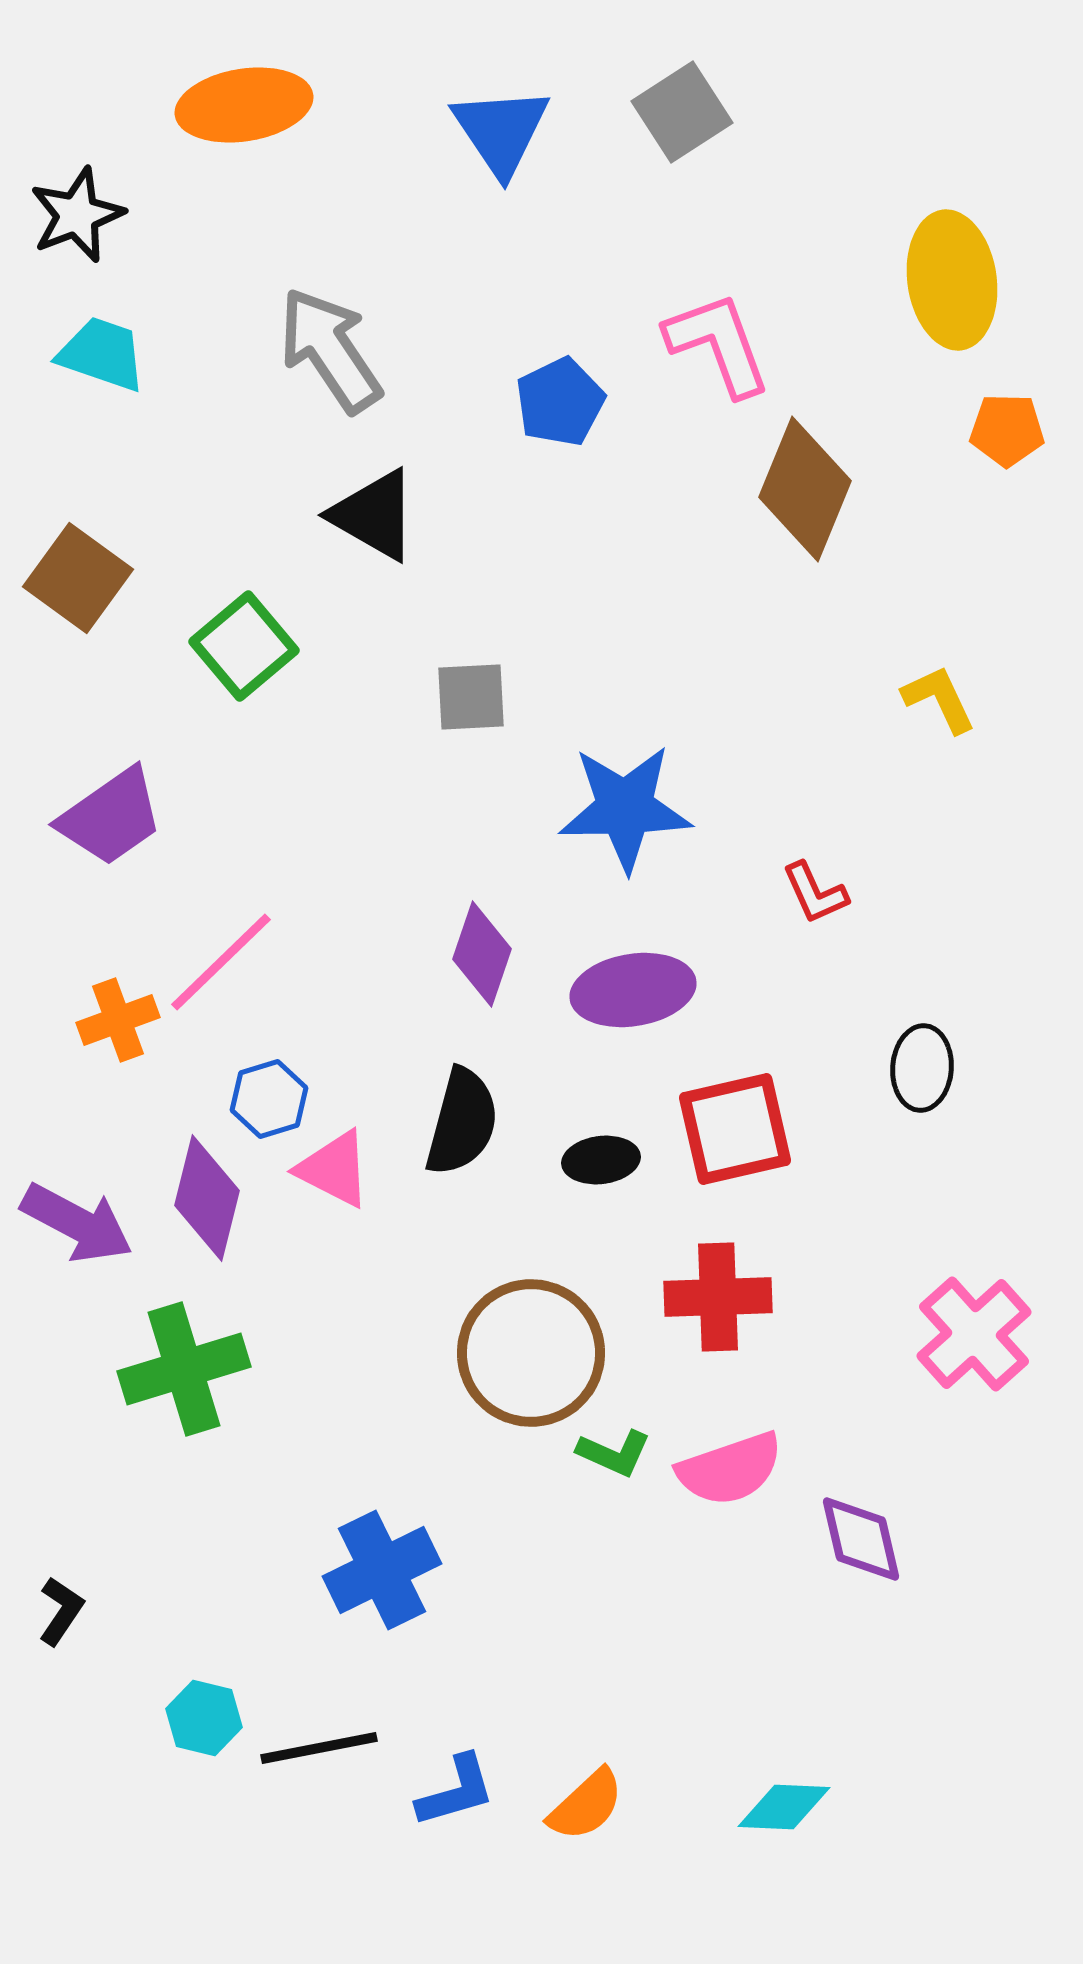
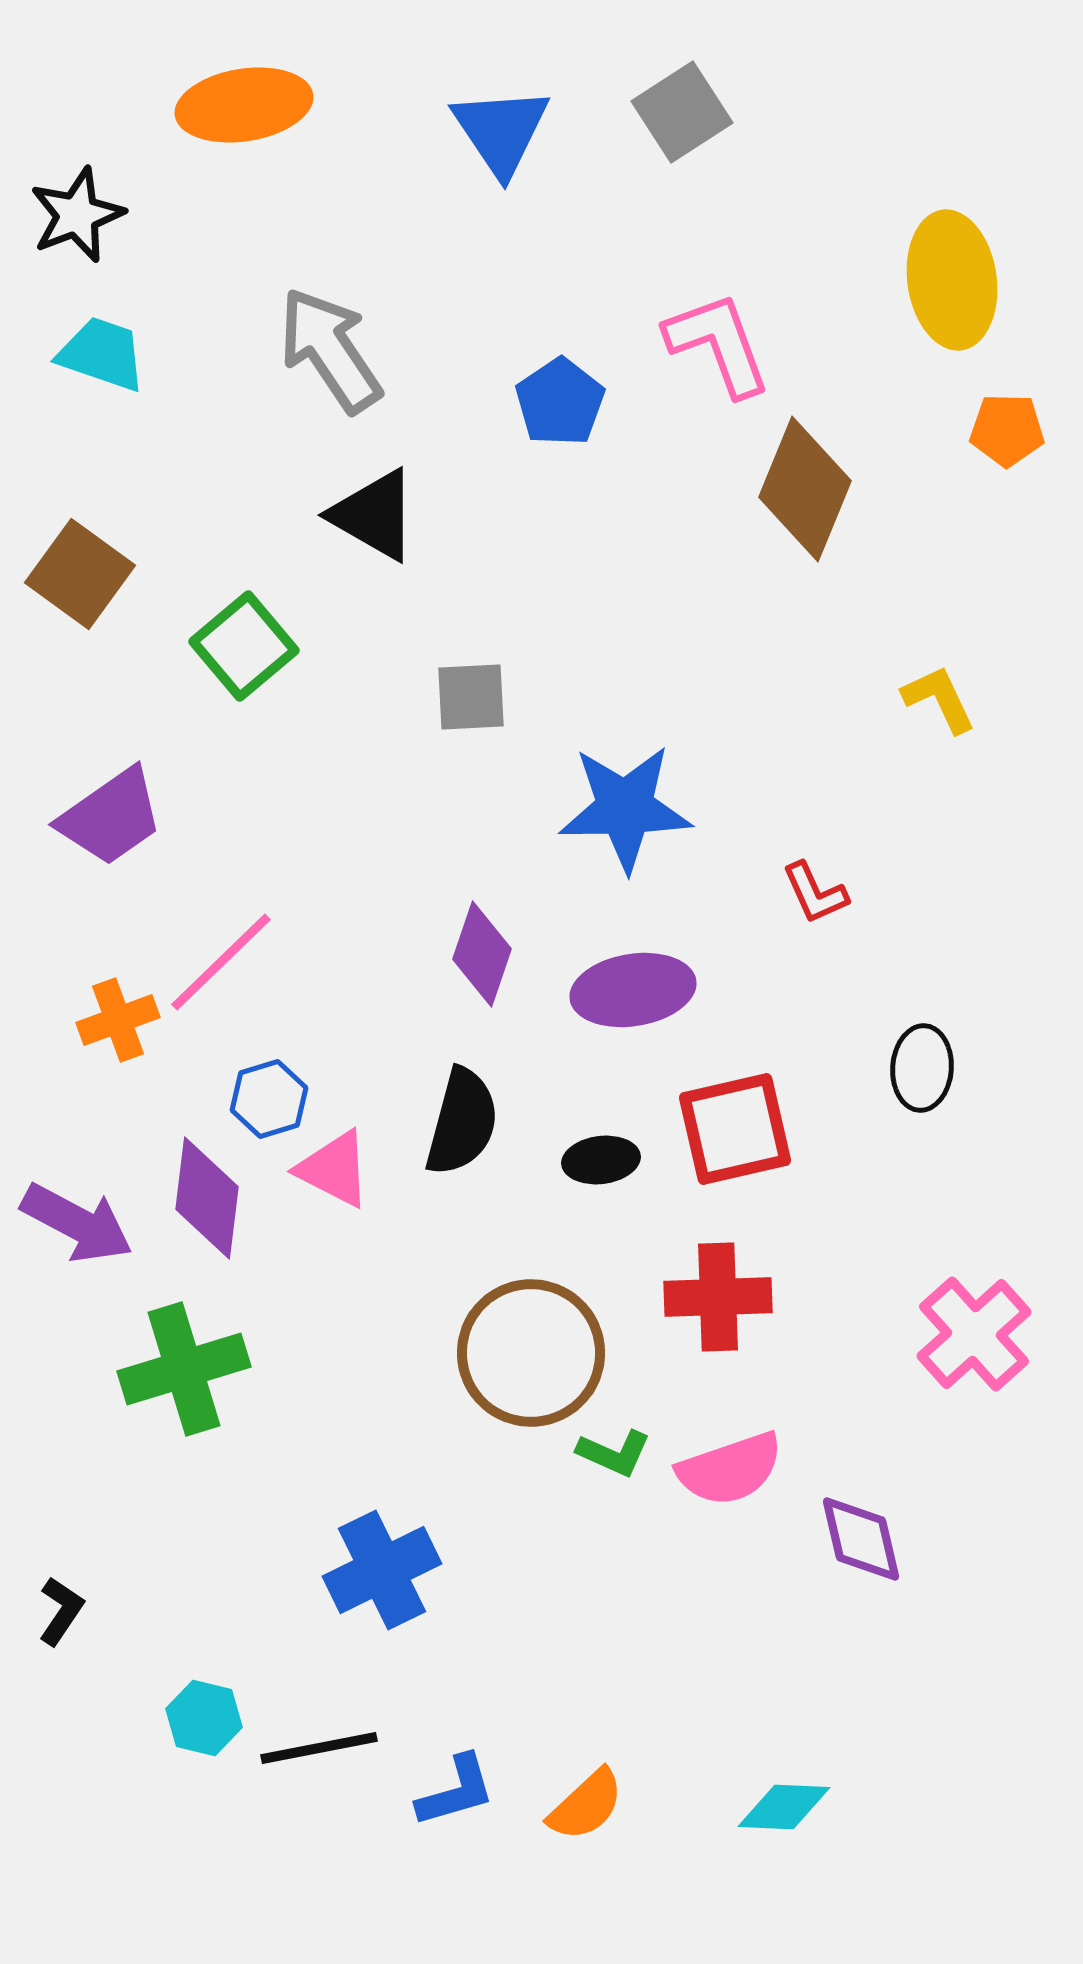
blue pentagon at (560, 402): rotated 8 degrees counterclockwise
brown square at (78, 578): moved 2 px right, 4 px up
purple diamond at (207, 1198): rotated 7 degrees counterclockwise
